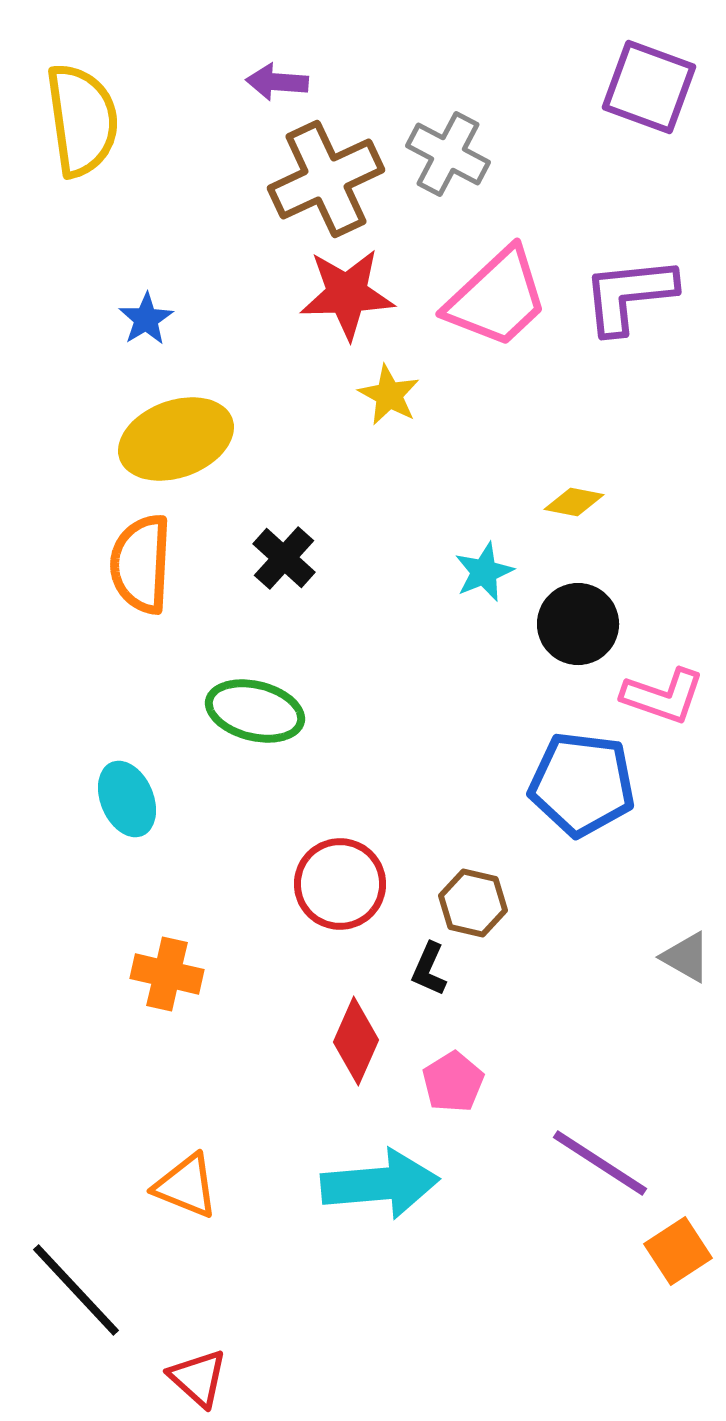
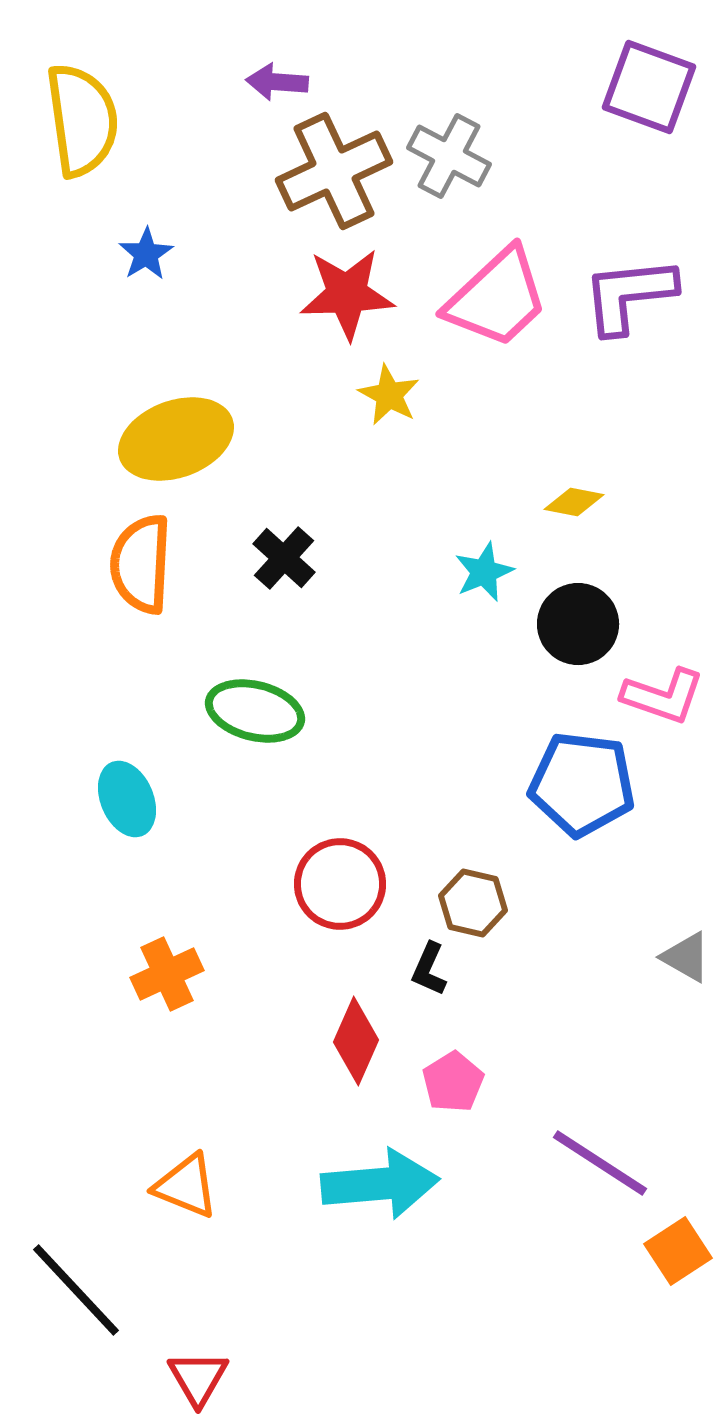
gray cross: moved 1 px right, 2 px down
brown cross: moved 8 px right, 8 px up
blue star: moved 65 px up
orange cross: rotated 38 degrees counterclockwise
red triangle: rotated 18 degrees clockwise
